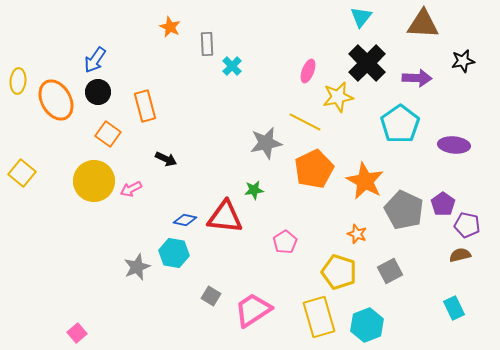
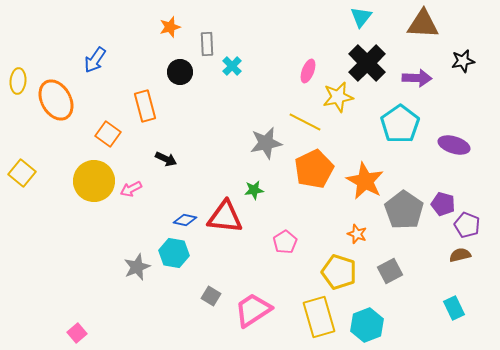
orange star at (170, 27): rotated 30 degrees clockwise
black circle at (98, 92): moved 82 px right, 20 px up
purple ellipse at (454, 145): rotated 12 degrees clockwise
purple pentagon at (443, 204): rotated 20 degrees counterclockwise
gray pentagon at (404, 210): rotated 9 degrees clockwise
purple pentagon at (467, 225): rotated 10 degrees clockwise
